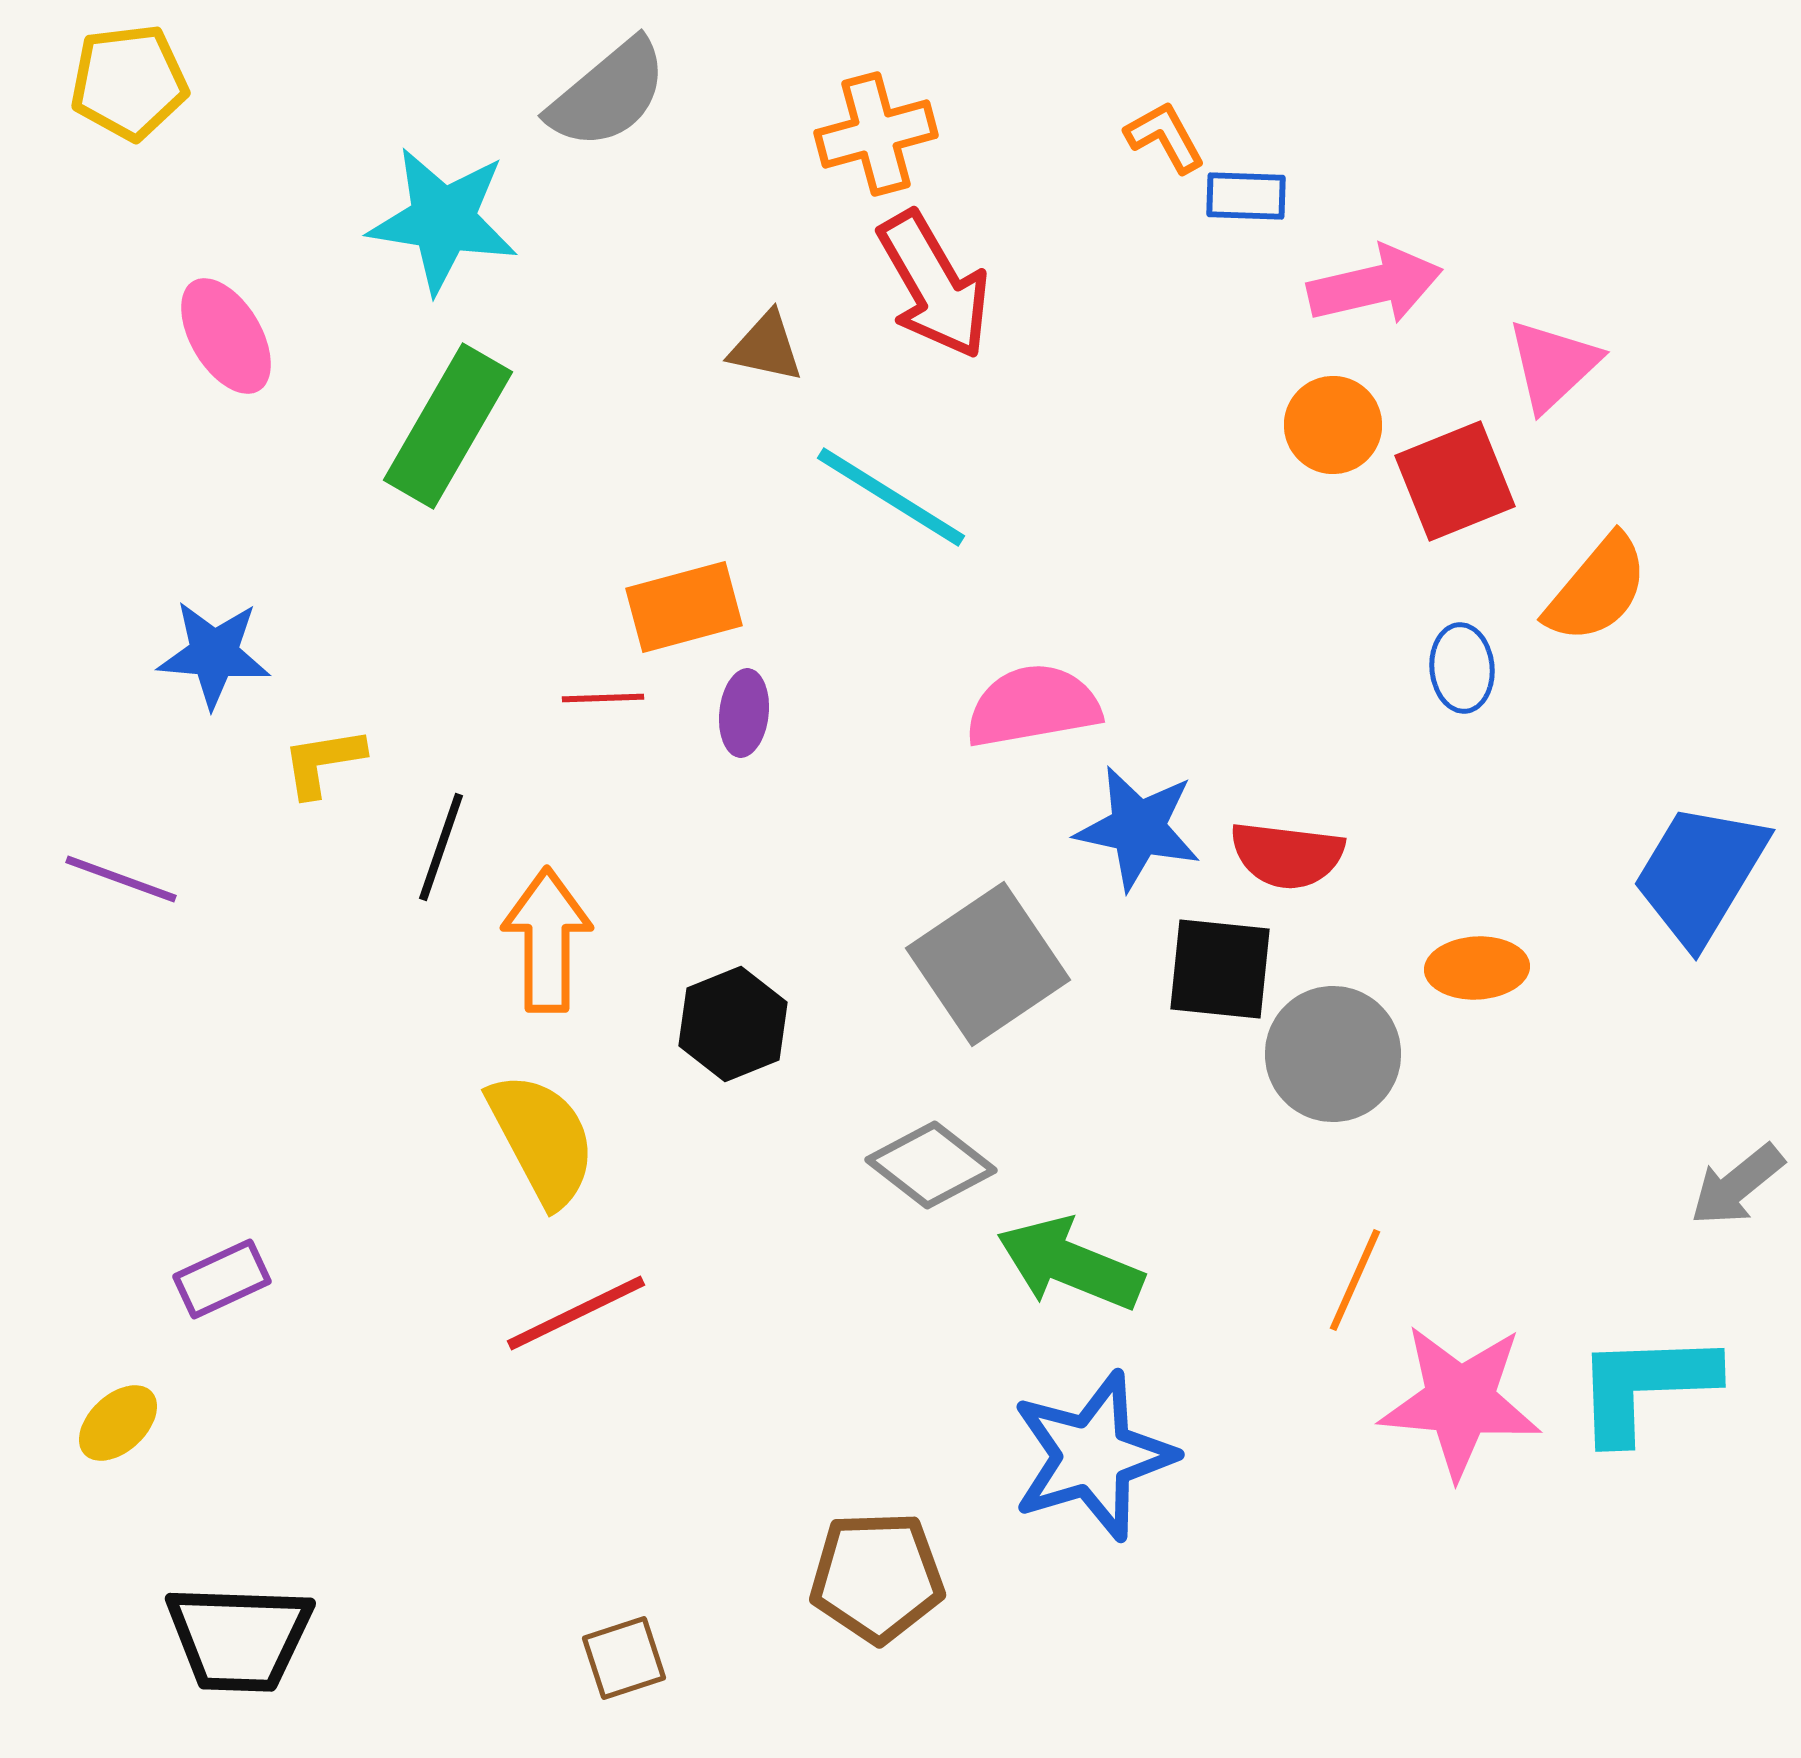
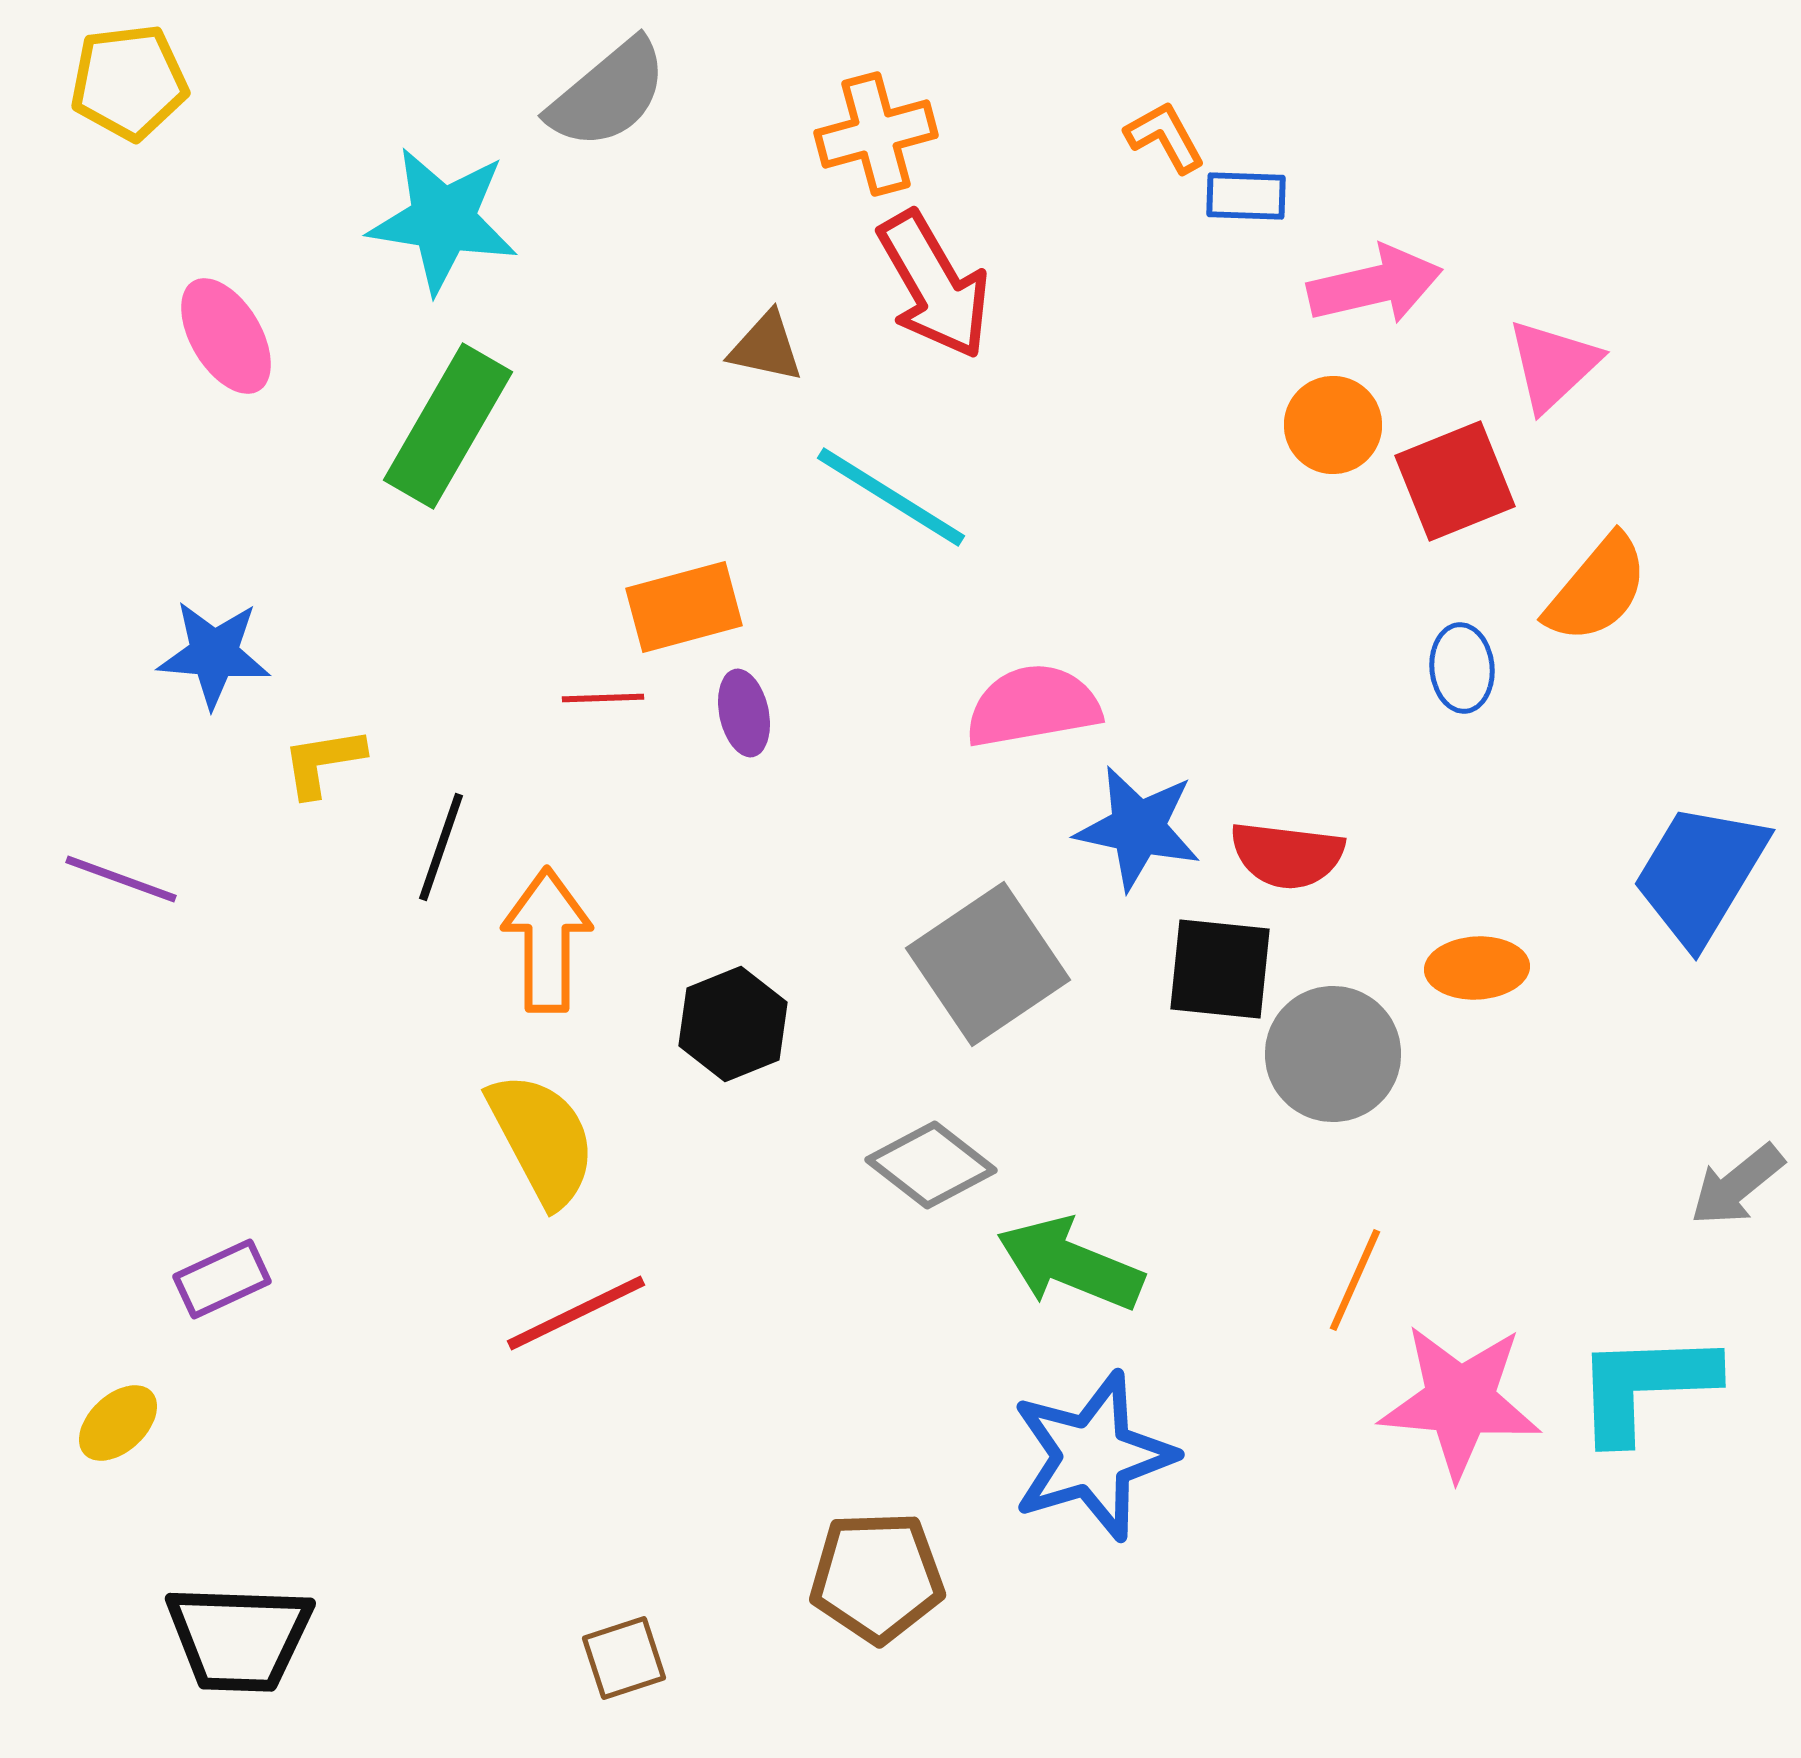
purple ellipse at (744, 713): rotated 18 degrees counterclockwise
